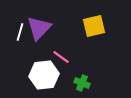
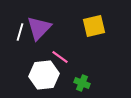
pink line: moved 1 px left
